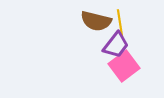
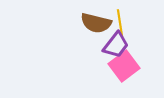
brown semicircle: moved 2 px down
